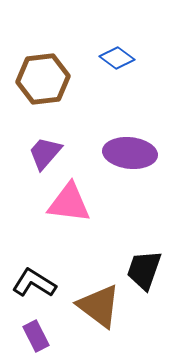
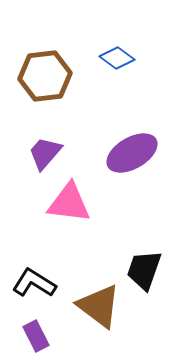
brown hexagon: moved 2 px right, 3 px up
purple ellipse: moved 2 px right; rotated 36 degrees counterclockwise
